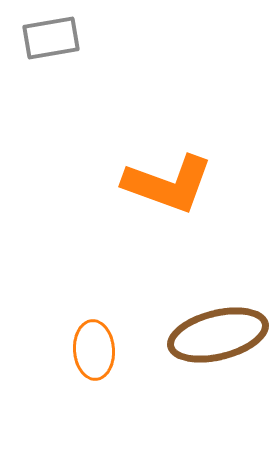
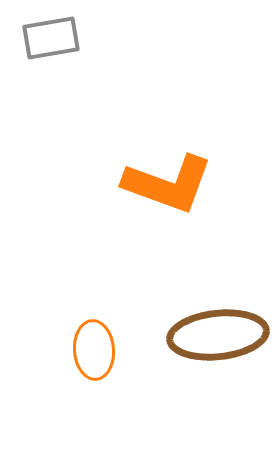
brown ellipse: rotated 8 degrees clockwise
